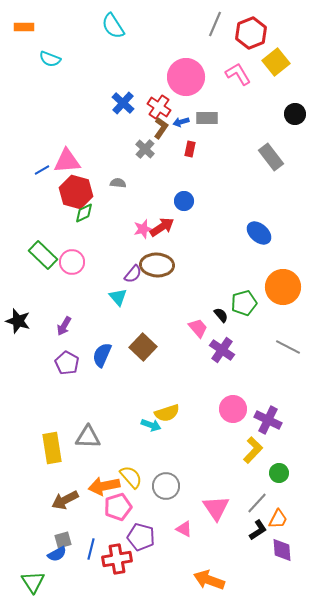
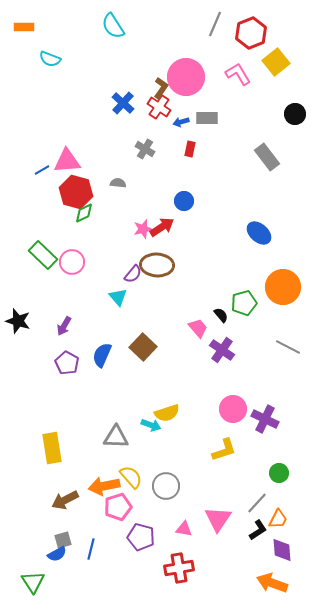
brown L-shape at (161, 128): moved 40 px up
gray cross at (145, 149): rotated 12 degrees counterclockwise
gray rectangle at (271, 157): moved 4 px left
purple cross at (268, 420): moved 3 px left, 1 px up
gray triangle at (88, 437): moved 28 px right
yellow L-shape at (253, 450): moved 29 px left; rotated 28 degrees clockwise
pink triangle at (216, 508): moved 2 px right, 11 px down; rotated 8 degrees clockwise
pink triangle at (184, 529): rotated 18 degrees counterclockwise
red cross at (117, 559): moved 62 px right, 9 px down
orange arrow at (209, 580): moved 63 px right, 3 px down
